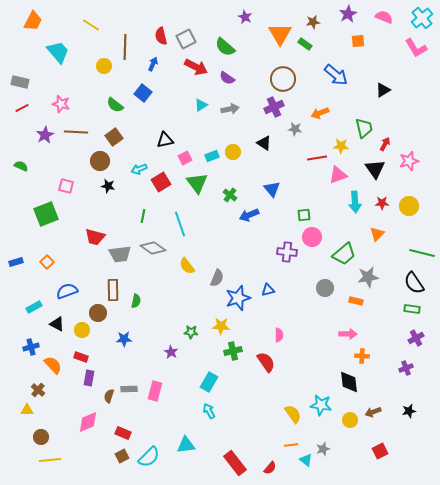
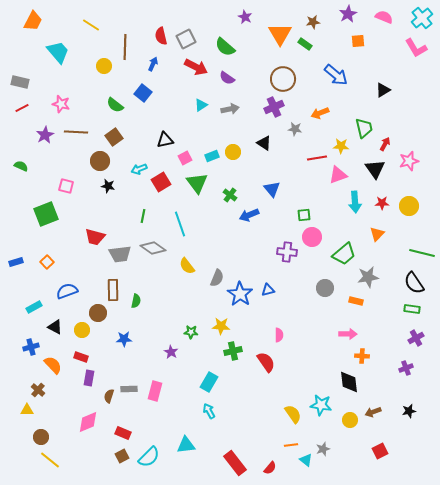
blue star at (238, 298): moved 2 px right, 4 px up; rotated 20 degrees counterclockwise
black triangle at (57, 324): moved 2 px left, 3 px down
yellow line at (50, 460): rotated 45 degrees clockwise
